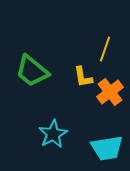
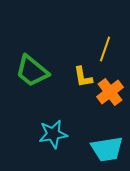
cyan star: rotated 20 degrees clockwise
cyan trapezoid: moved 1 px down
